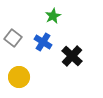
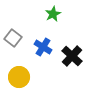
green star: moved 2 px up
blue cross: moved 5 px down
